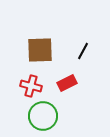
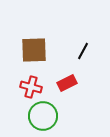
brown square: moved 6 px left
red cross: moved 1 px down
